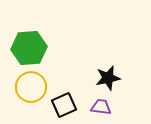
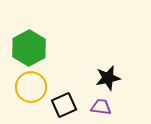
green hexagon: rotated 24 degrees counterclockwise
